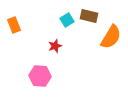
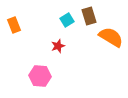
brown rectangle: rotated 60 degrees clockwise
orange semicircle: rotated 90 degrees counterclockwise
red star: moved 3 px right
